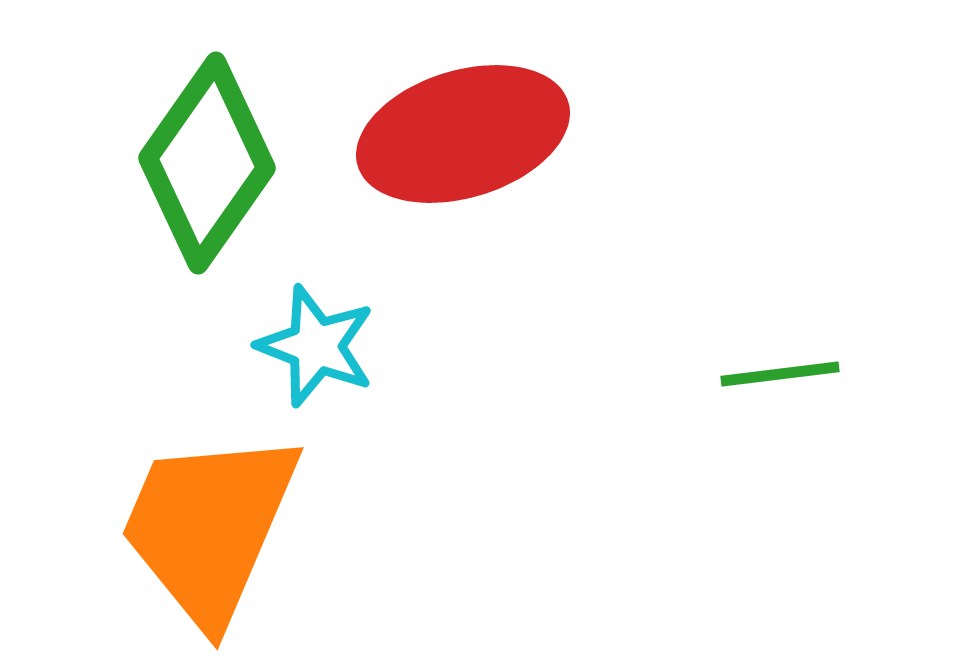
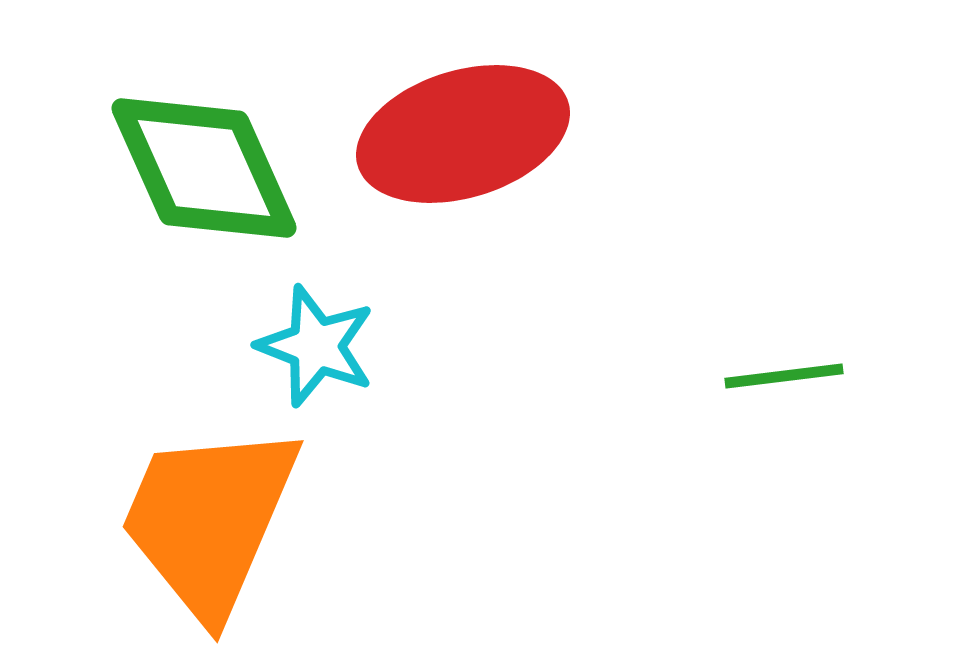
green diamond: moved 3 px left, 5 px down; rotated 59 degrees counterclockwise
green line: moved 4 px right, 2 px down
orange trapezoid: moved 7 px up
